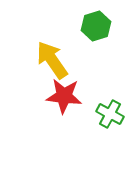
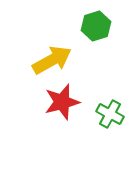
yellow arrow: rotated 96 degrees clockwise
red star: moved 2 px left, 6 px down; rotated 21 degrees counterclockwise
